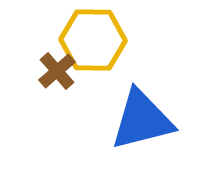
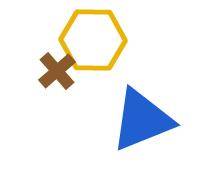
blue triangle: rotated 8 degrees counterclockwise
